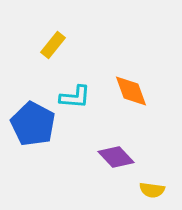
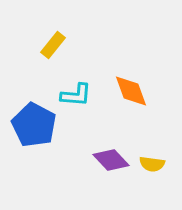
cyan L-shape: moved 1 px right, 2 px up
blue pentagon: moved 1 px right, 1 px down
purple diamond: moved 5 px left, 3 px down
yellow semicircle: moved 26 px up
